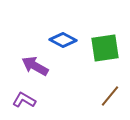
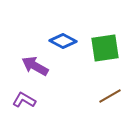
blue diamond: moved 1 px down
brown line: rotated 20 degrees clockwise
